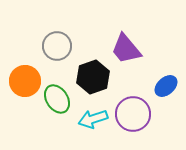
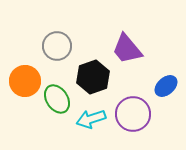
purple trapezoid: moved 1 px right
cyan arrow: moved 2 px left
